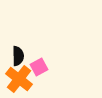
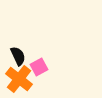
black semicircle: rotated 24 degrees counterclockwise
